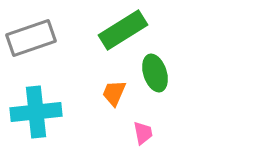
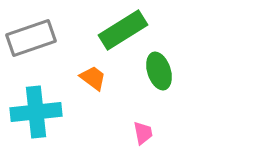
green ellipse: moved 4 px right, 2 px up
orange trapezoid: moved 21 px left, 15 px up; rotated 104 degrees clockwise
